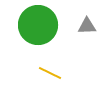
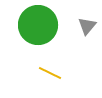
gray triangle: rotated 48 degrees counterclockwise
